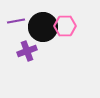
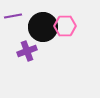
purple line: moved 3 px left, 5 px up
